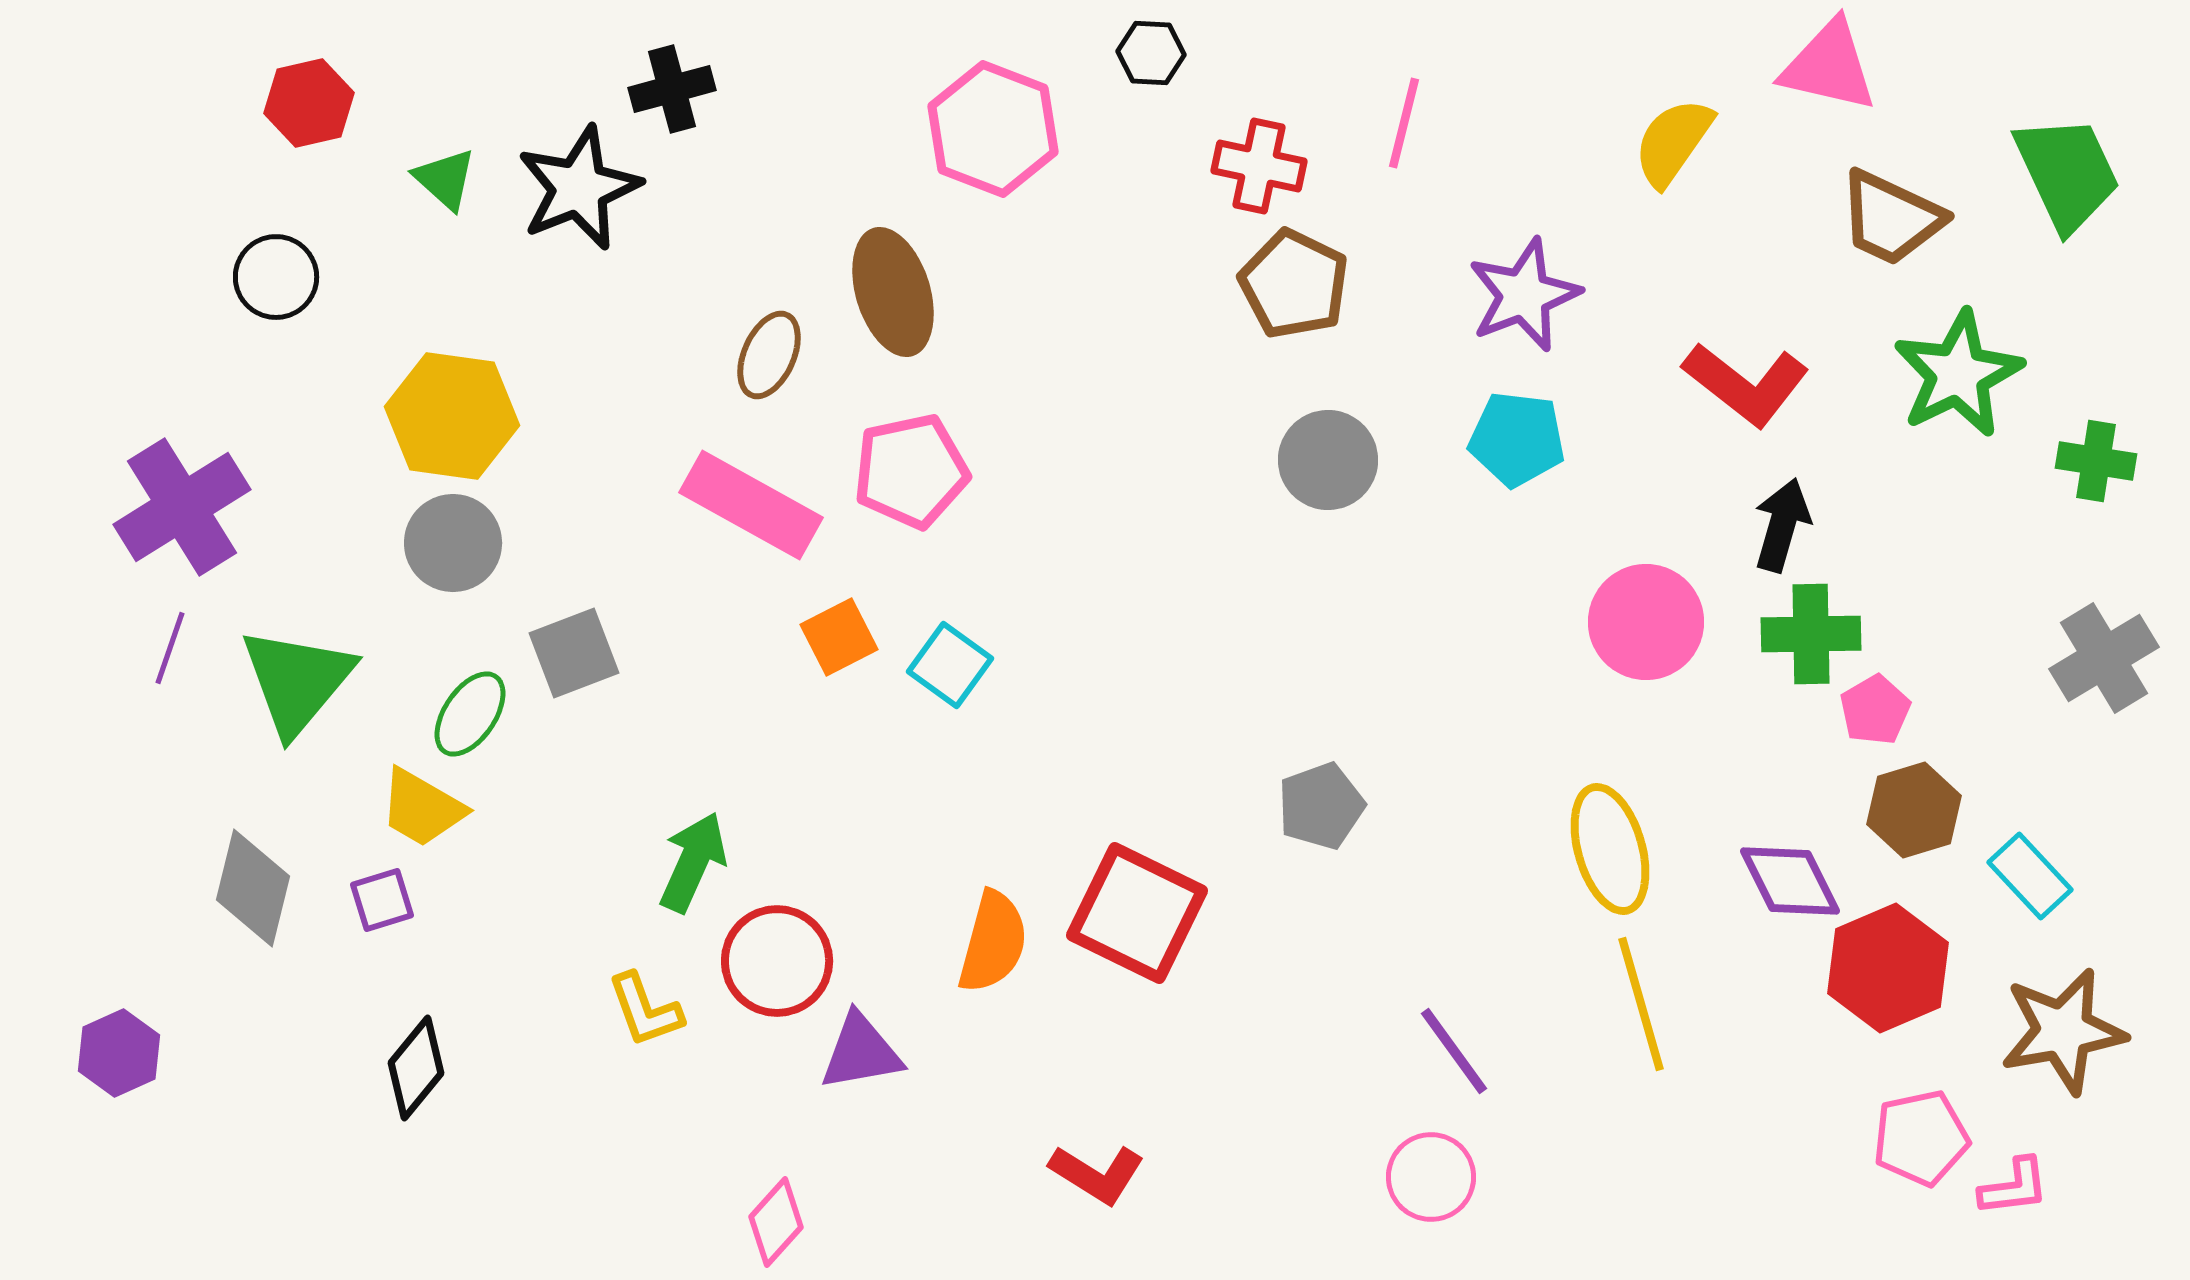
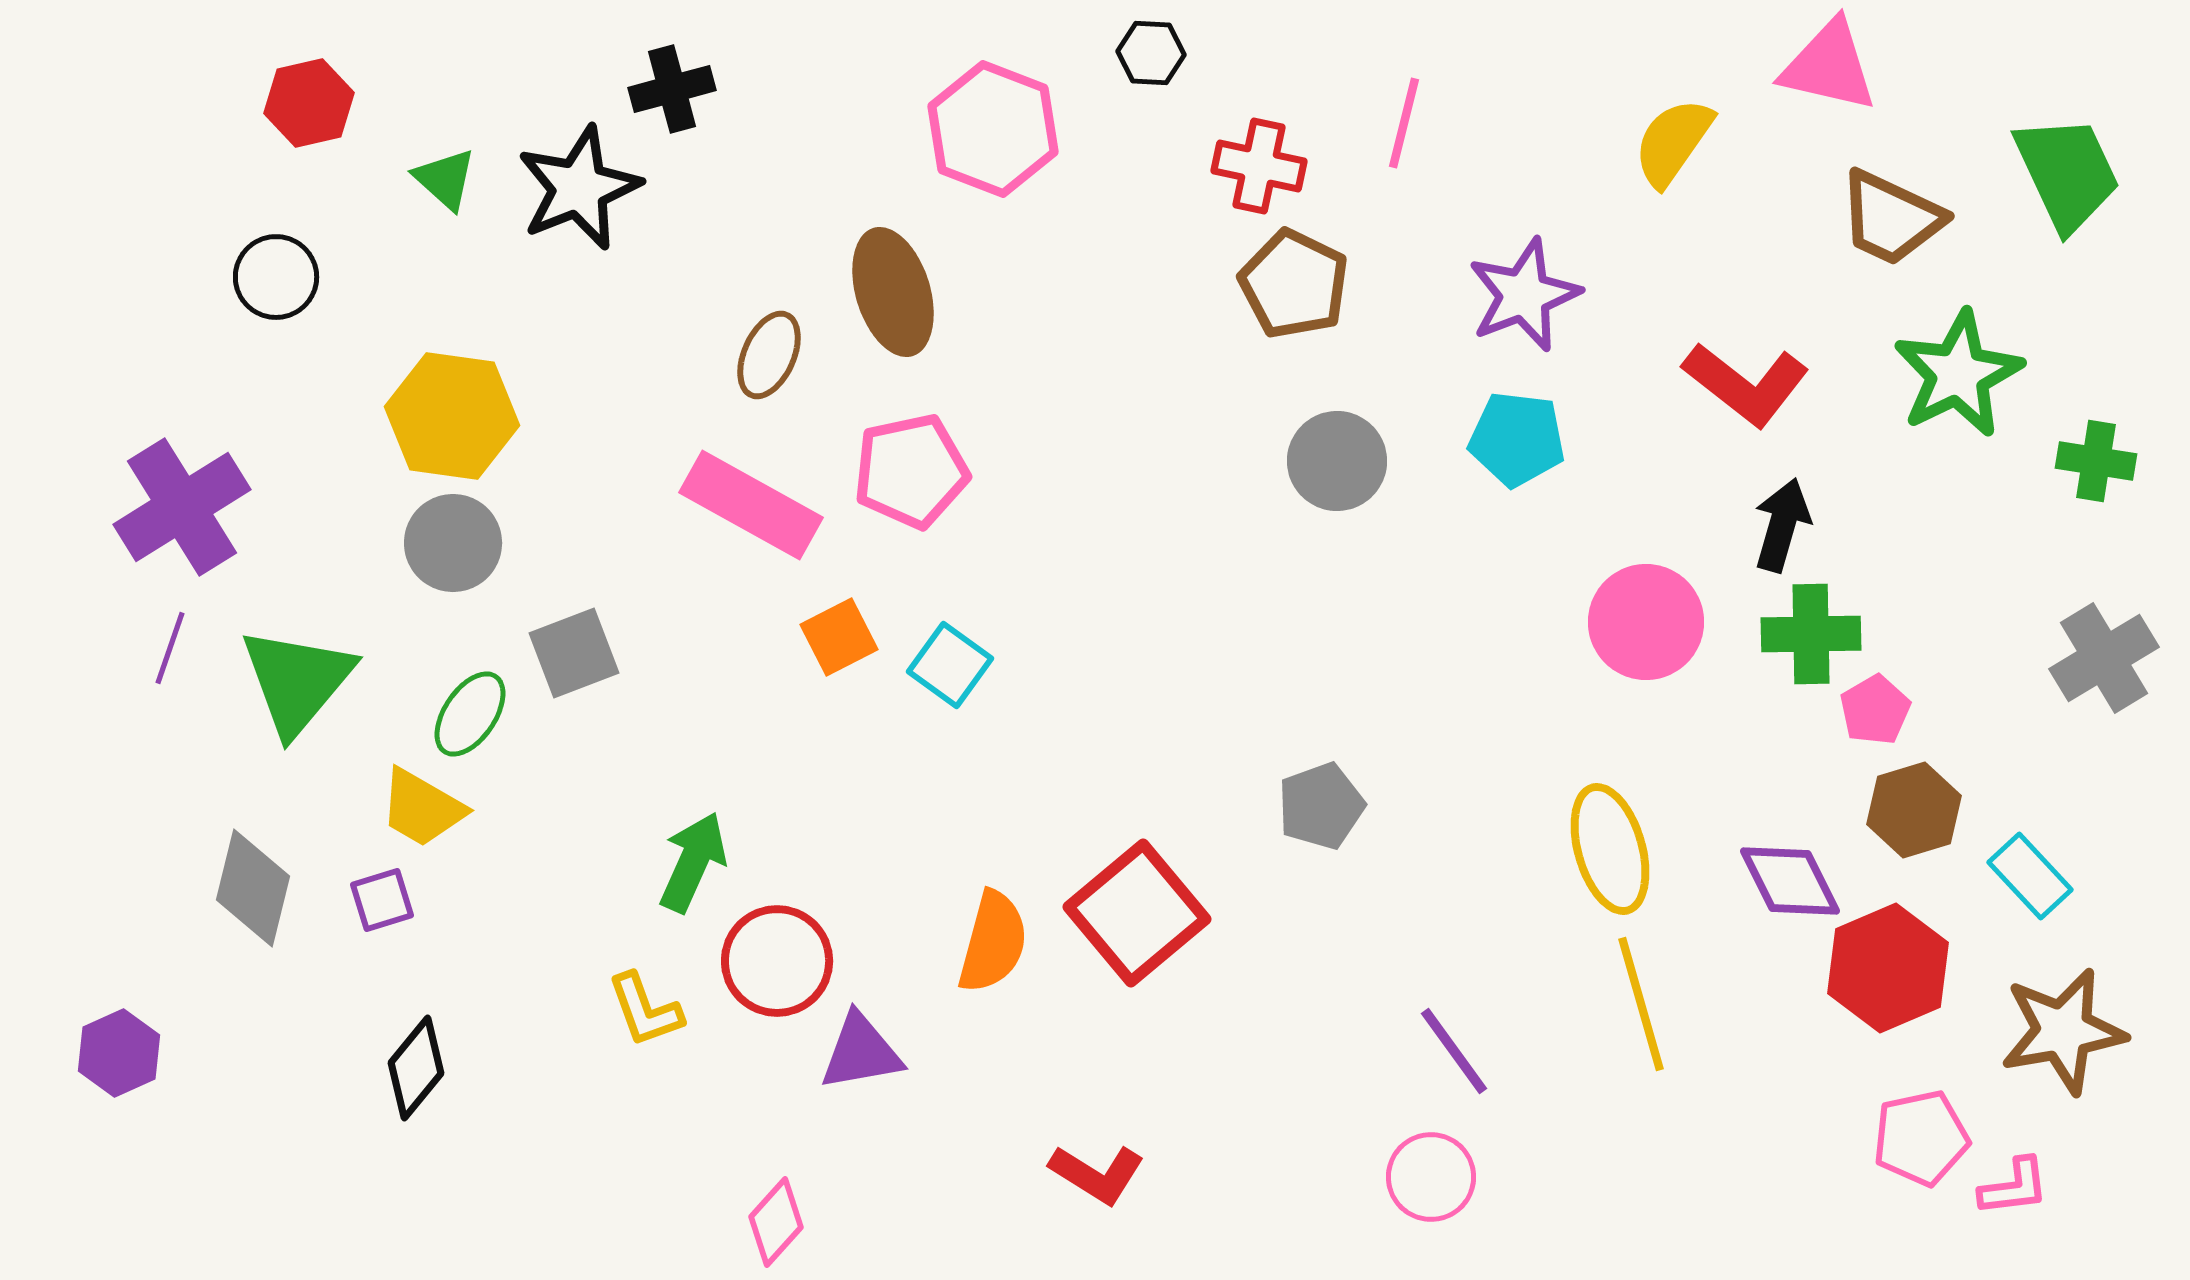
gray circle at (1328, 460): moved 9 px right, 1 px down
red square at (1137, 913): rotated 24 degrees clockwise
